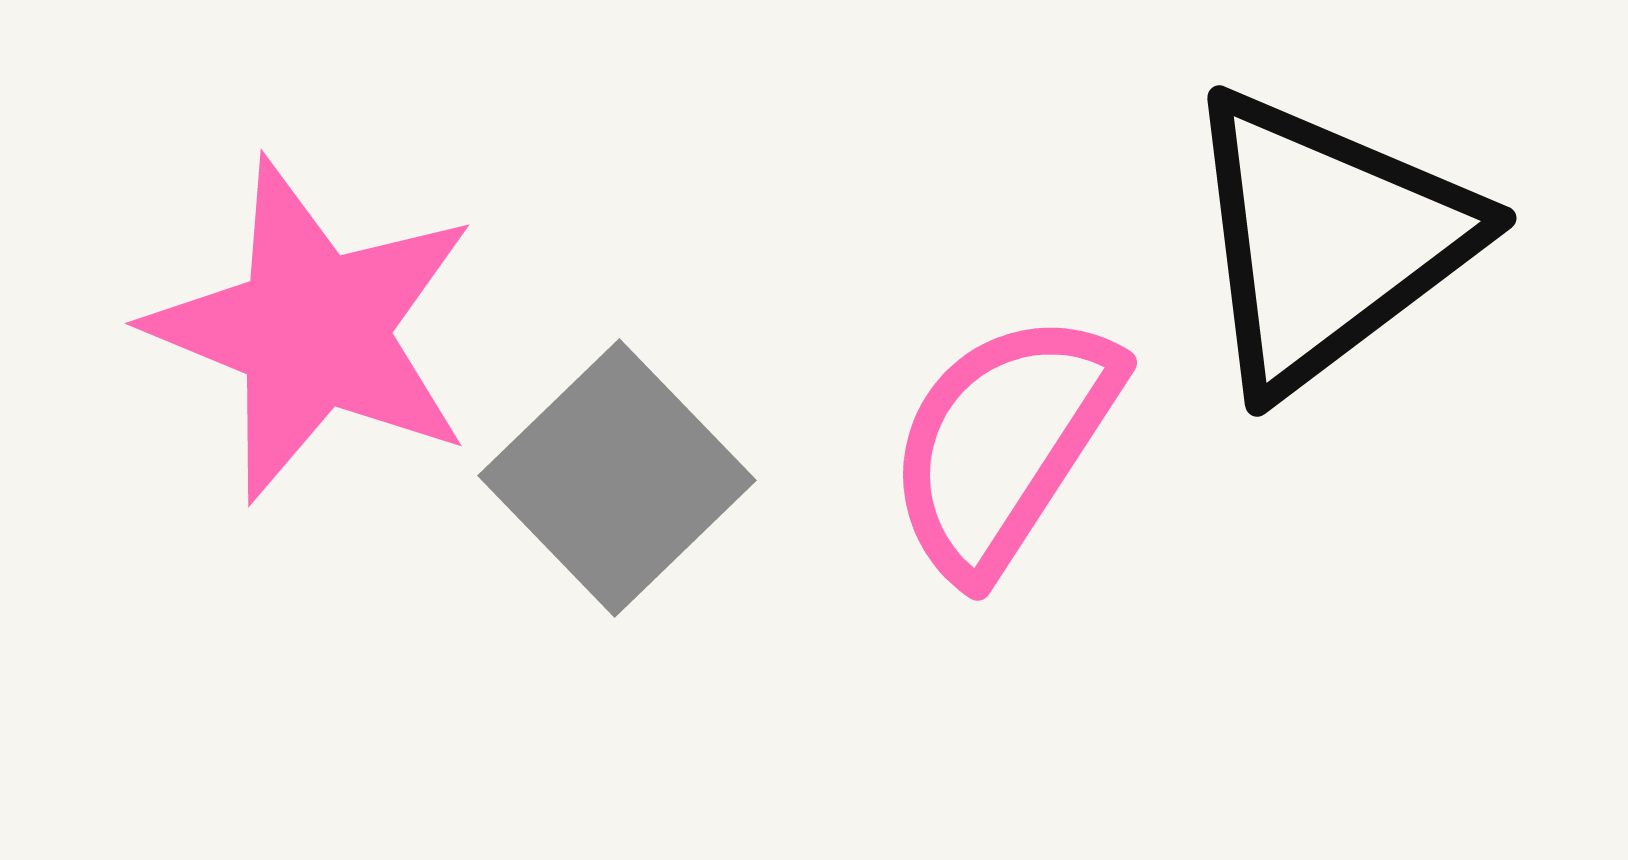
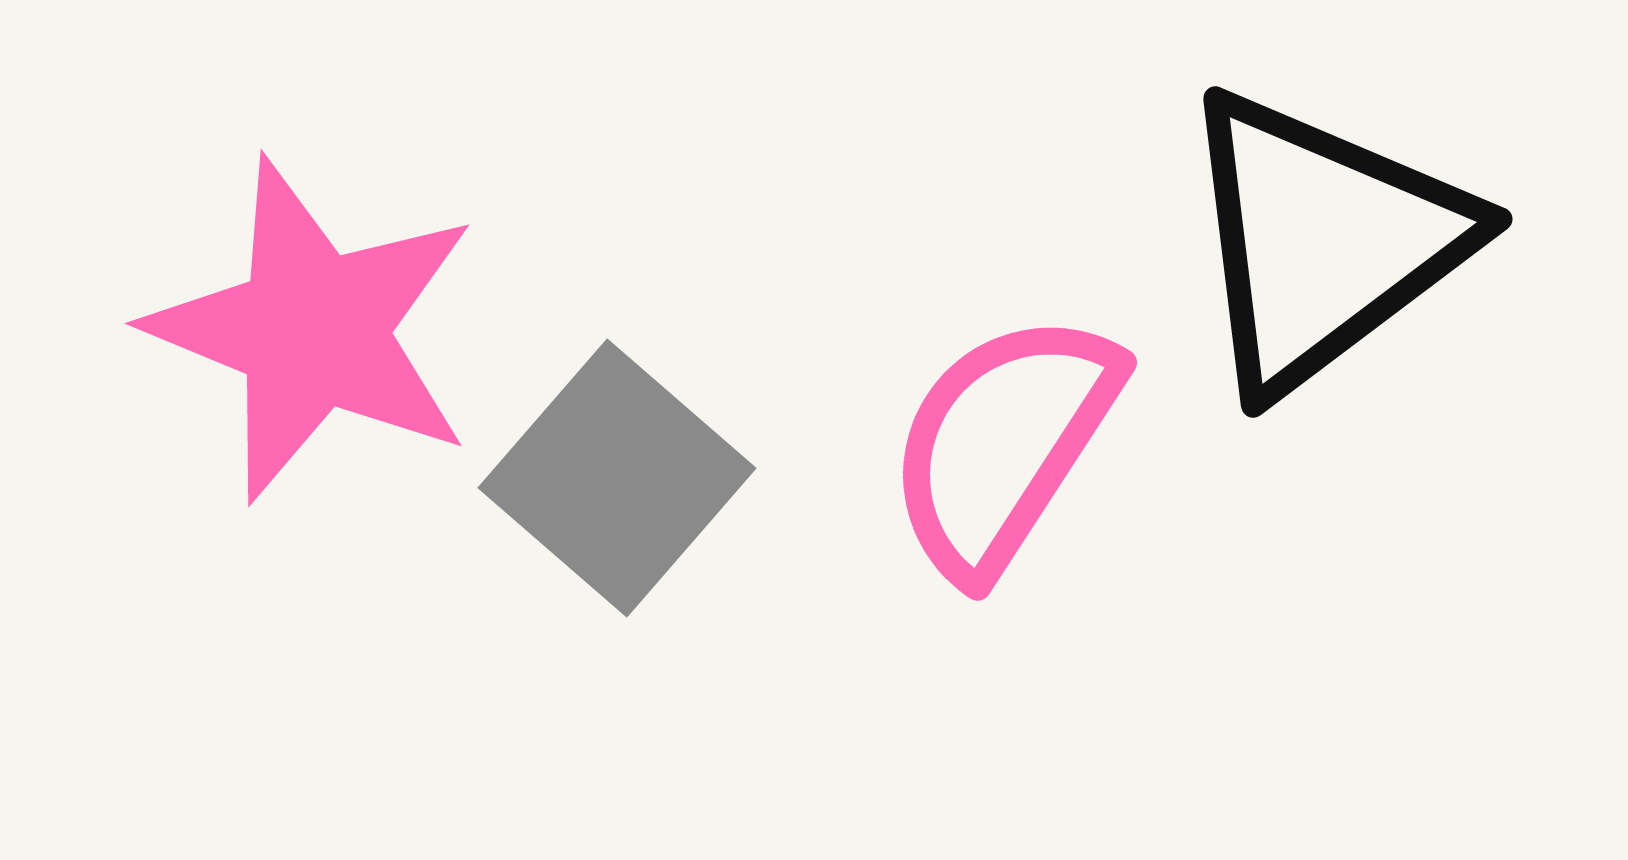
black triangle: moved 4 px left, 1 px down
gray square: rotated 5 degrees counterclockwise
